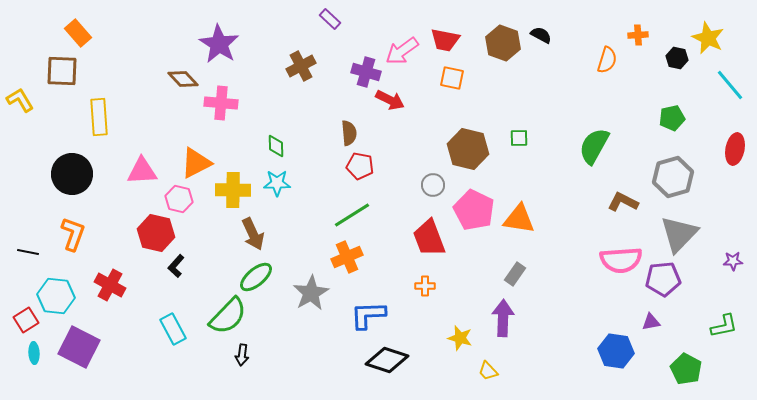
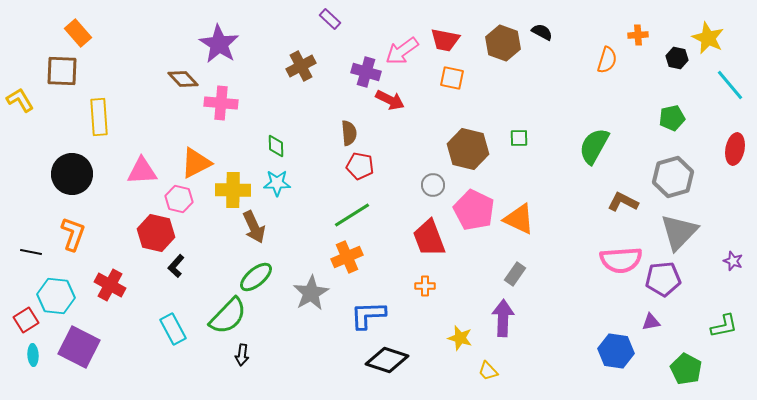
black semicircle at (541, 35): moved 1 px right, 3 px up
orange triangle at (519, 219): rotated 16 degrees clockwise
brown arrow at (253, 234): moved 1 px right, 7 px up
gray triangle at (679, 234): moved 2 px up
black line at (28, 252): moved 3 px right
purple star at (733, 261): rotated 24 degrees clockwise
cyan ellipse at (34, 353): moved 1 px left, 2 px down
